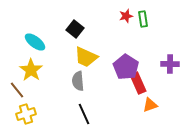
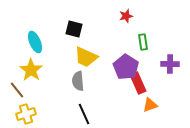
green rectangle: moved 23 px down
black square: moved 1 px left; rotated 24 degrees counterclockwise
cyan ellipse: rotated 30 degrees clockwise
